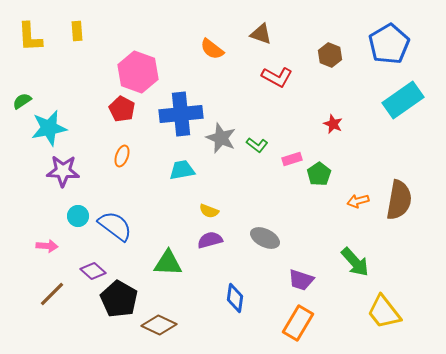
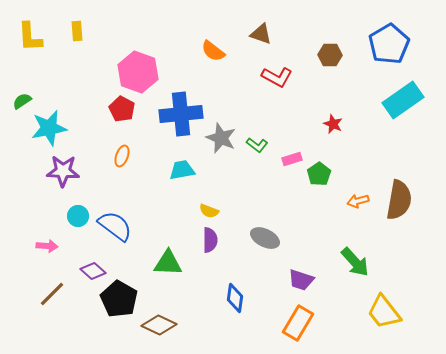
orange semicircle: moved 1 px right, 2 px down
brown hexagon: rotated 20 degrees counterclockwise
purple semicircle: rotated 105 degrees clockwise
